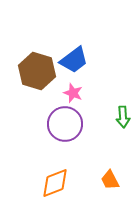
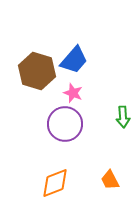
blue trapezoid: rotated 12 degrees counterclockwise
